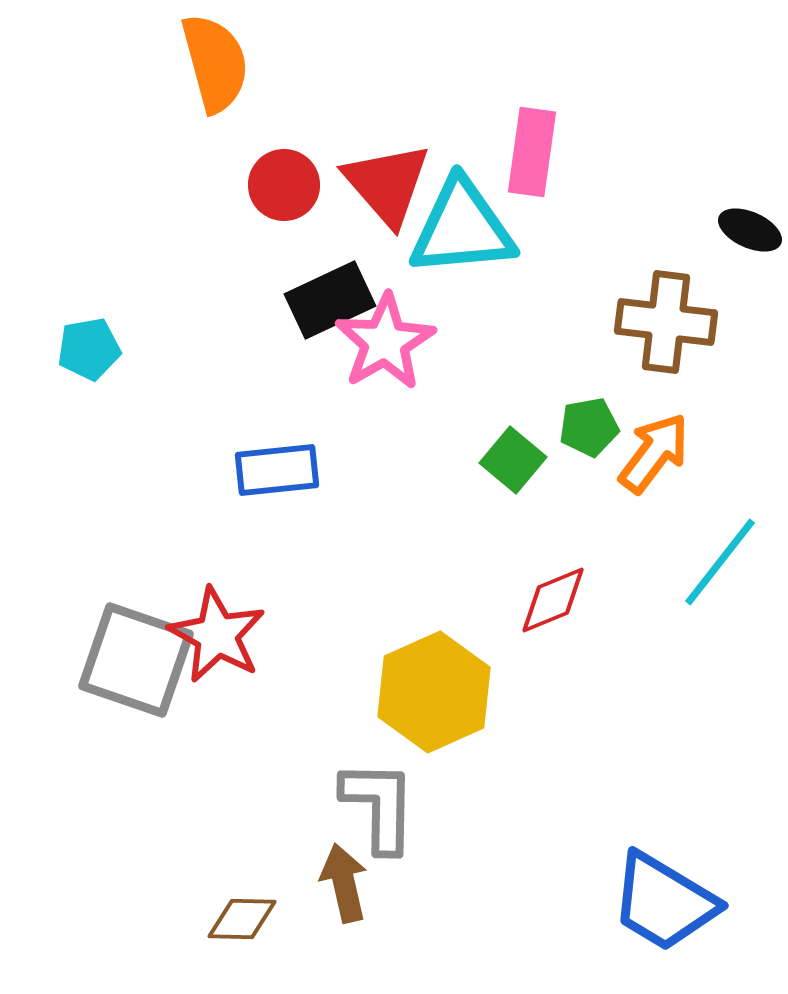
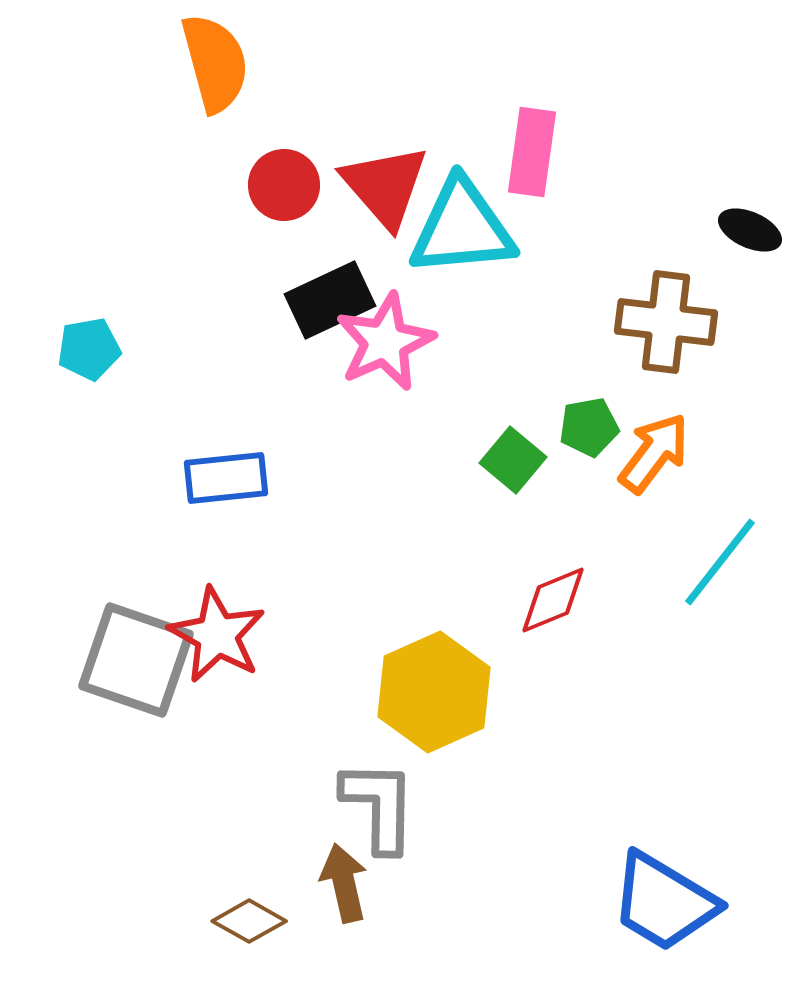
red triangle: moved 2 px left, 2 px down
pink star: rotated 6 degrees clockwise
blue rectangle: moved 51 px left, 8 px down
brown diamond: moved 7 px right, 2 px down; rotated 28 degrees clockwise
